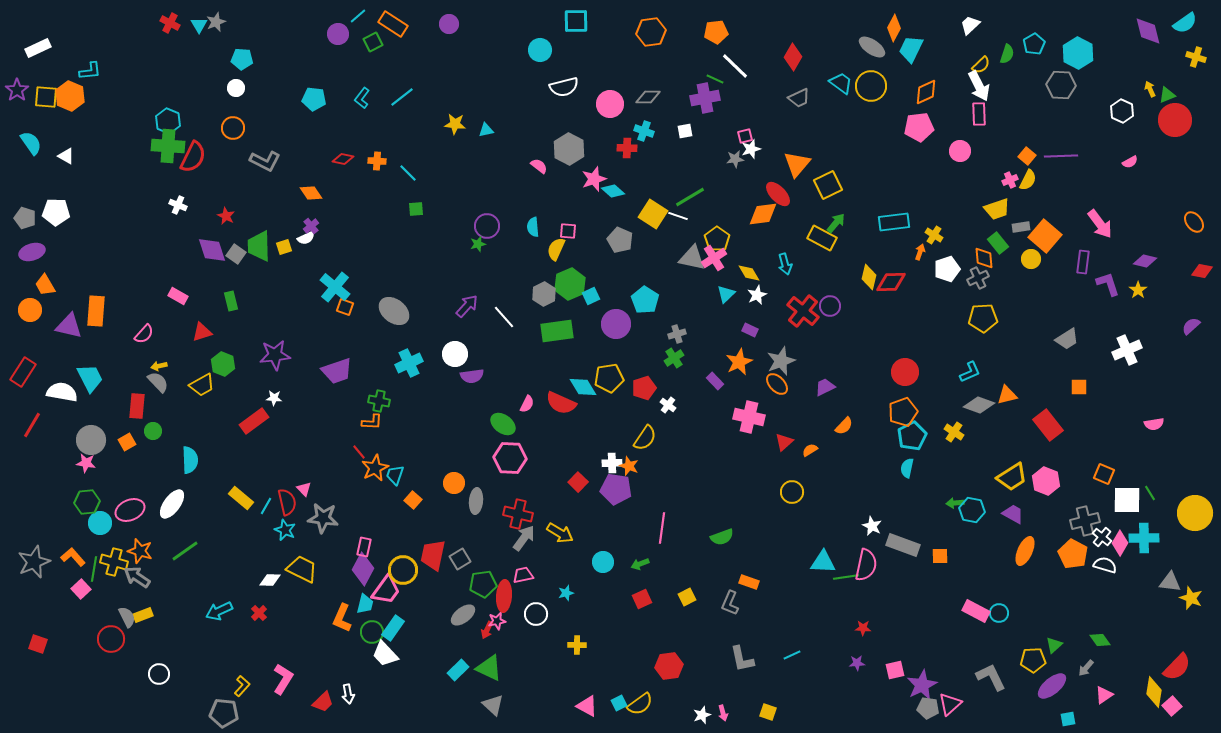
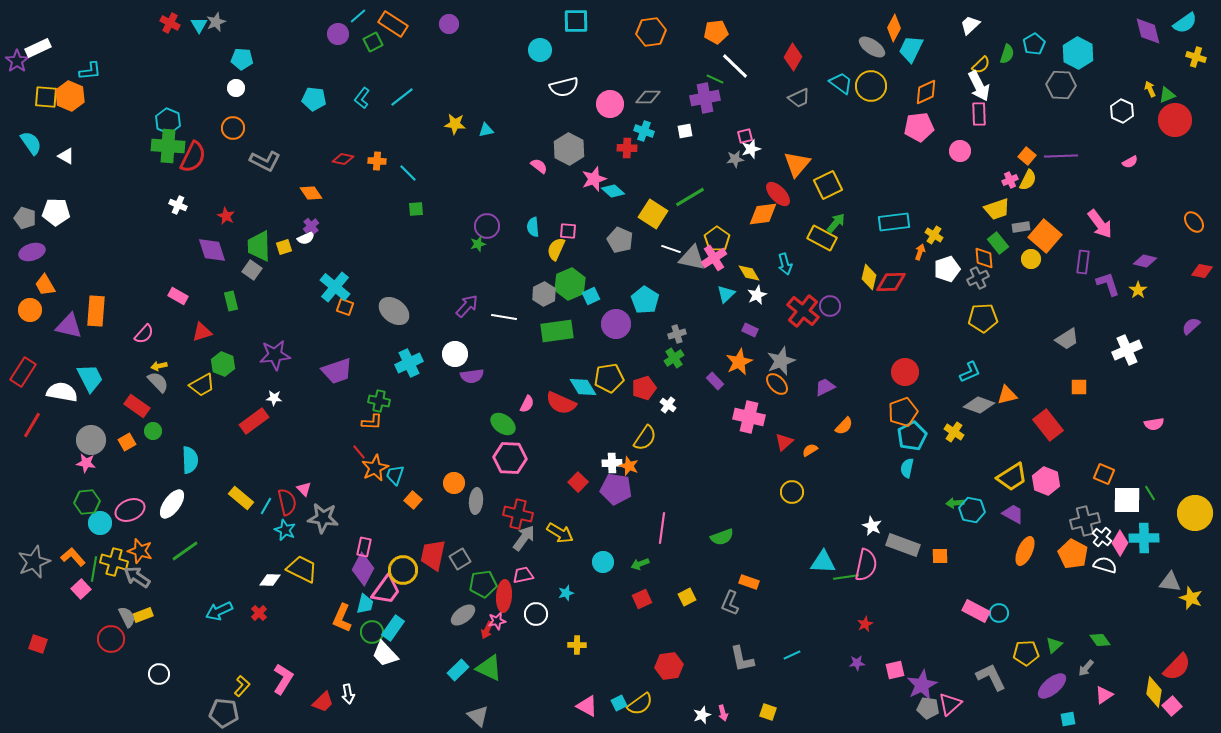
purple star at (17, 90): moved 29 px up
white line at (678, 216): moved 7 px left, 33 px down
gray square at (236, 254): moved 16 px right, 16 px down
white line at (504, 317): rotated 40 degrees counterclockwise
red rectangle at (137, 406): rotated 60 degrees counterclockwise
red star at (863, 628): moved 2 px right, 4 px up; rotated 28 degrees counterclockwise
yellow pentagon at (1033, 660): moved 7 px left, 7 px up
gray triangle at (493, 705): moved 15 px left, 11 px down
